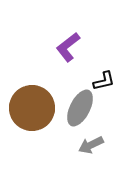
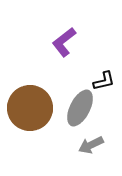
purple L-shape: moved 4 px left, 5 px up
brown circle: moved 2 px left
